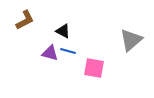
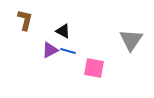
brown L-shape: rotated 50 degrees counterclockwise
gray triangle: rotated 15 degrees counterclockwise
purple triangle: moved 3 px up; rotated 42 degrees counterclockwise
